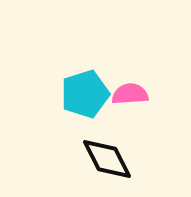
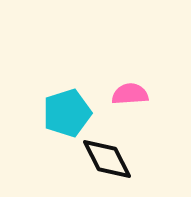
cyan pentagon: moved 18 px left, 19 px down
